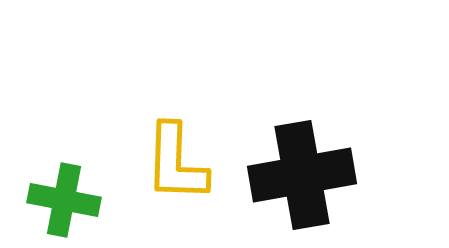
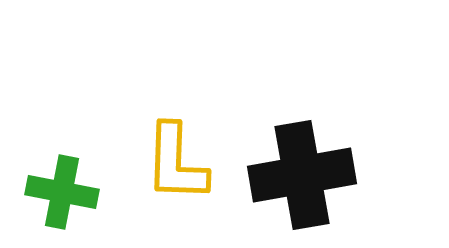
green cross: moved 2 px left, 8 px up
